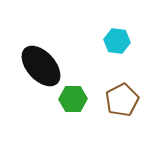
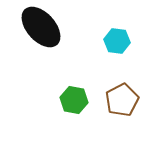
black ellipse: moved 39 px up
green hexagon: moved 1 px right, 1 px down; rotated 12 degrees clockwise
